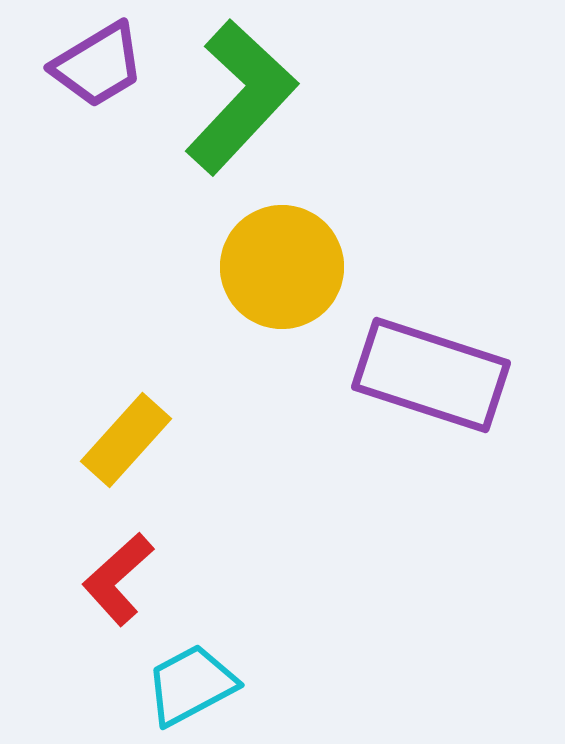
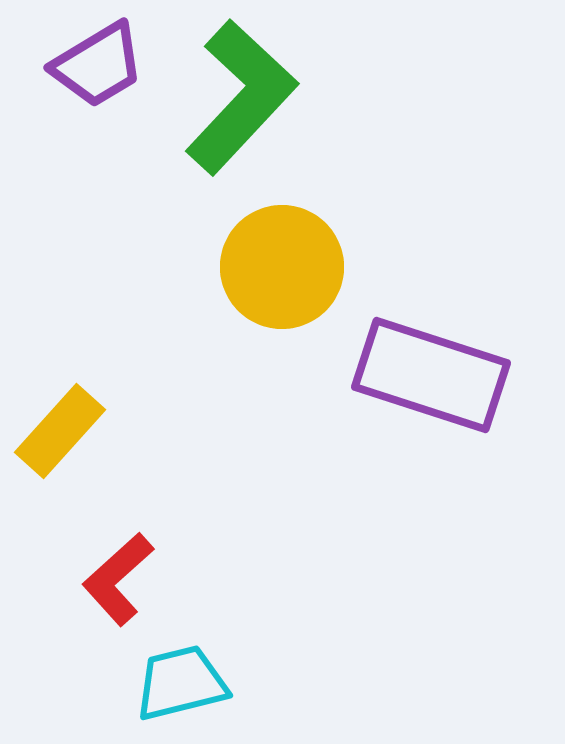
yellow rectangle: moved 66 px left, 9 px up
cyan trapezoid: moved 10 px left, 2 px up; rotated 14 degrees clockwise
